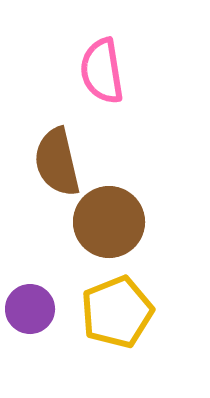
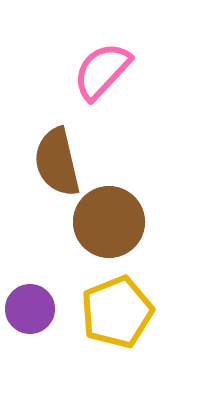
pink semicircle: rotated 52 degrees clockwise
